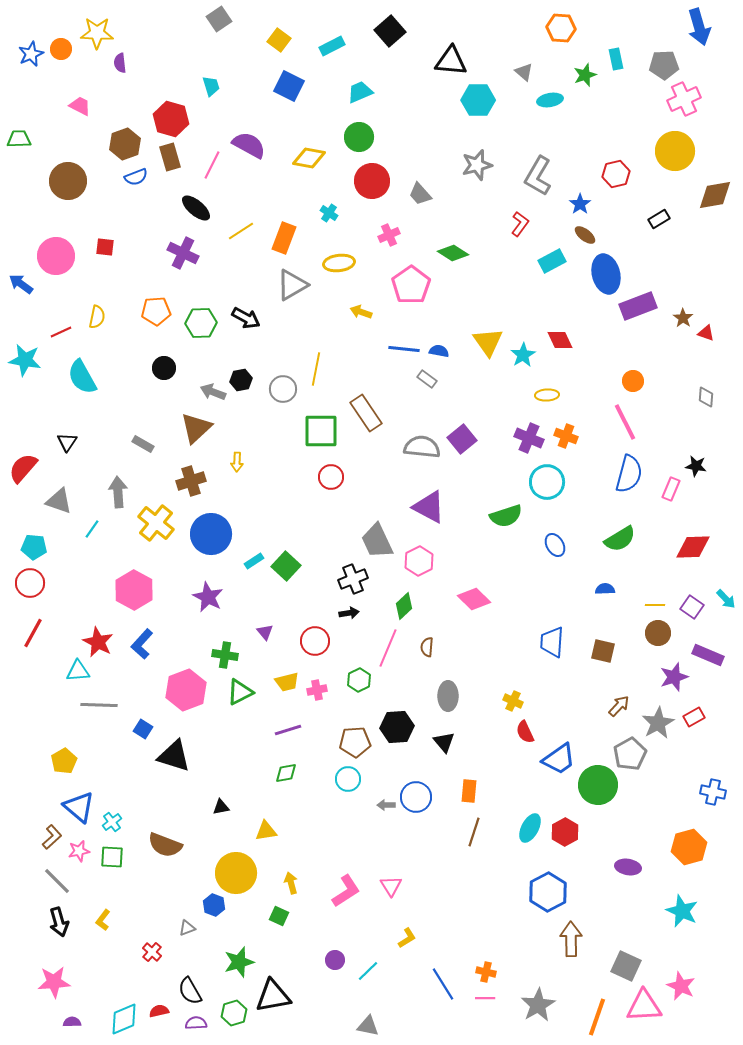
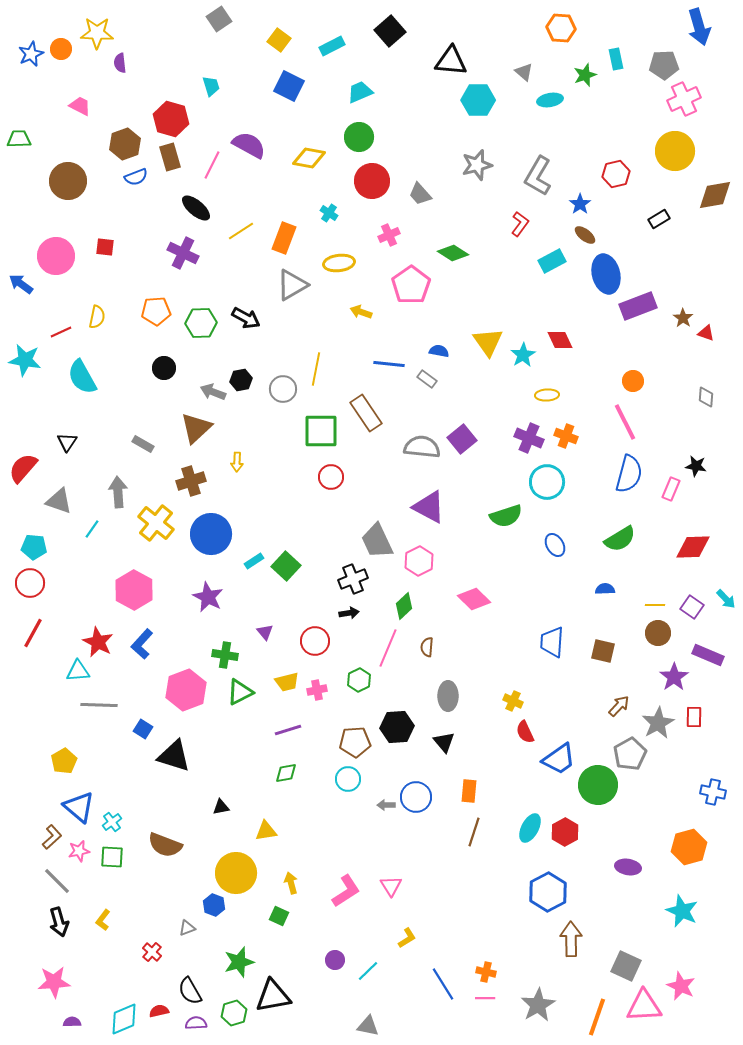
blue line at (404, 349): moved 15 px left, 15 px down
purple star at (674, 677): rotated 16 degrees counterclockwise
red rectangle at (694, 717): rotated 60 degrees counterclockwise
